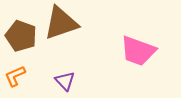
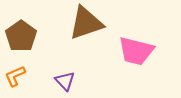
brown triangle: moved 25 px right
brown pentagon: rotated 16 degrees clockwise
pink trapezoid: moved 2 px left; rotated 6 degrees counterclockwise
